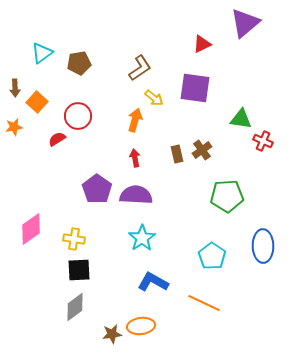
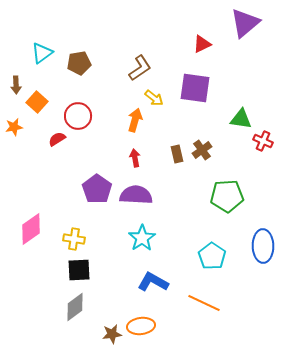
brown arrow: moved 1 px right, 3 px up
